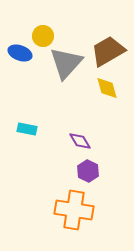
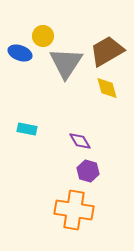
brown trapezoid: moved 1 px left
gray triangle: rotated 9 degrees counterclockwise
purple hexagon: rotated 10 degrees counterclockwise
